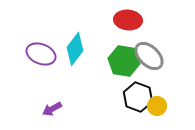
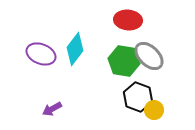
yellow circle: moved 3 px left, 4 px down
